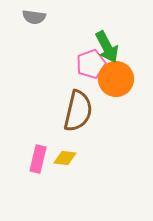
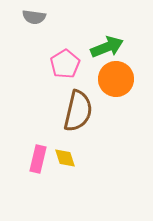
green arrow: rotated 84 degrees counterclockwise
pink pentagon: moved 26 px left; rotated 12 degrees counterclockwise
yellow diamond: rotated 65 degrees clockwise
